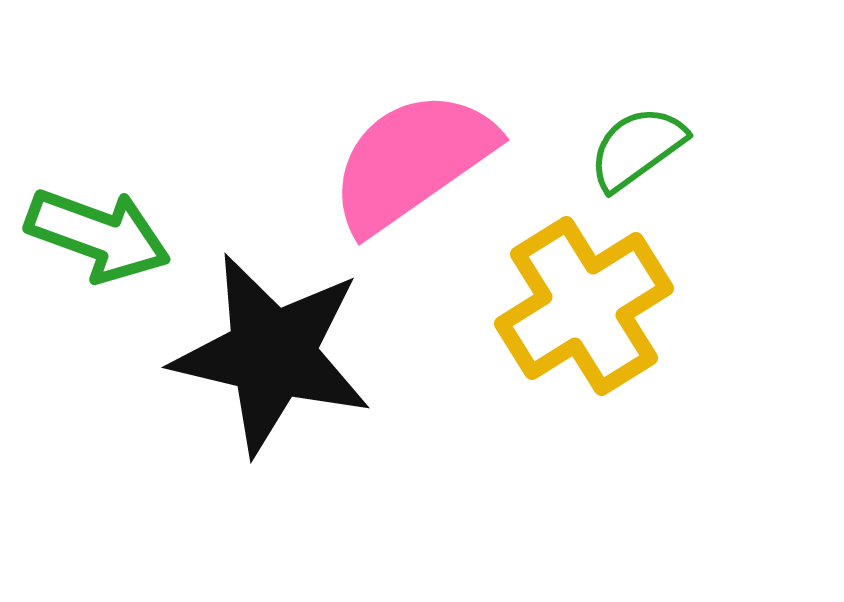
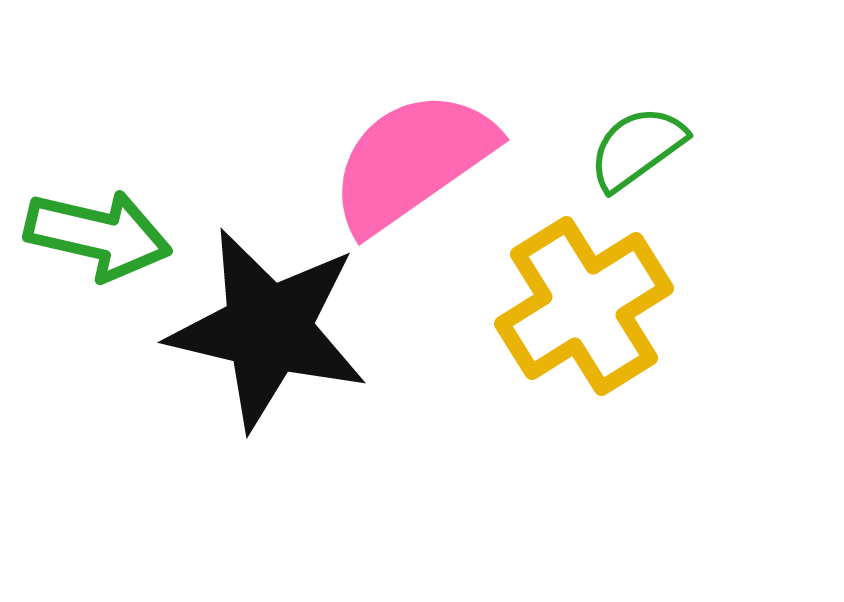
green arrow: rotated 7 degrees counterclockwise
black star: moved 4 px left, 25 px up
